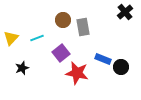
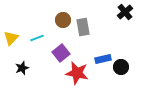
blue rectangle: rotated 35 degrees counterclockwise
